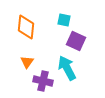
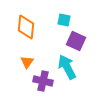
cyan arrow: moved 1 px up
